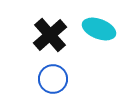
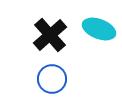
blue circle: moved 1 px left
